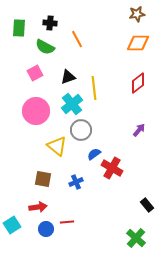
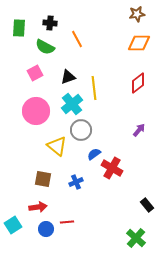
orange diamond: moved 1 px right
cyan square: moved 1 px right
